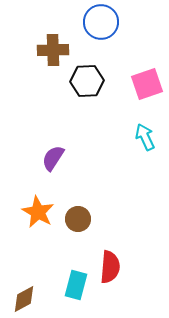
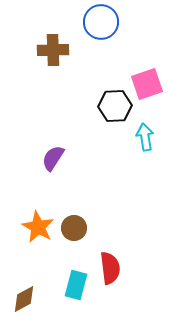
black hexagon: moved 28 px right, 25 px down
cyan arrow: rotated 16 degrees clockwise
orange star: moved 15 px down
brown circle: moved 4 px left, 9 px down
red semicircle: moved 1 px down; rotated 12 degrees counterclockwise
